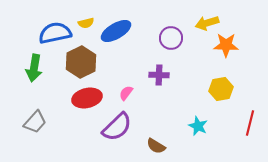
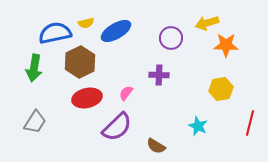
brown hexagon: moved 1 px left
gray trapezoid: rotated 10 degrees counterclockwise
